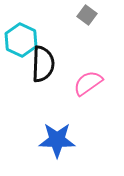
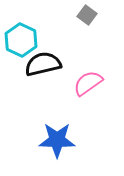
black semicircle: rotated 105 degrees counterclockwise
